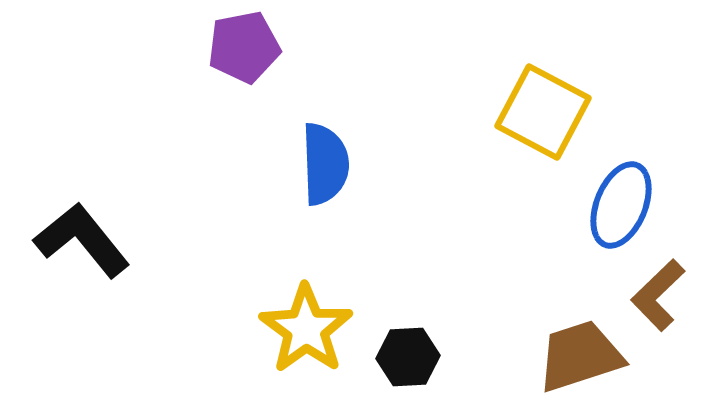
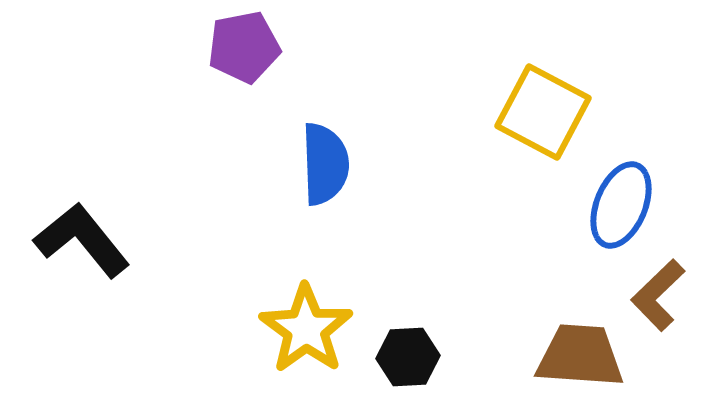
brown trapezoid: rotated 22 degrees clockwise
